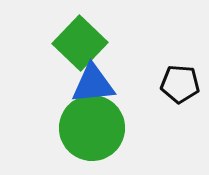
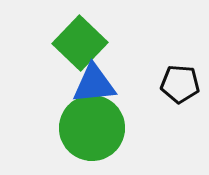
blue triangle: moved 1 px right
